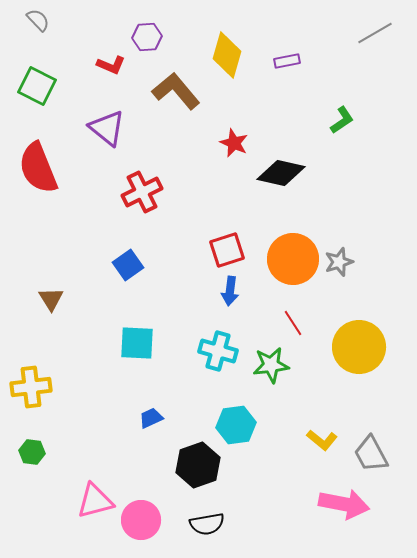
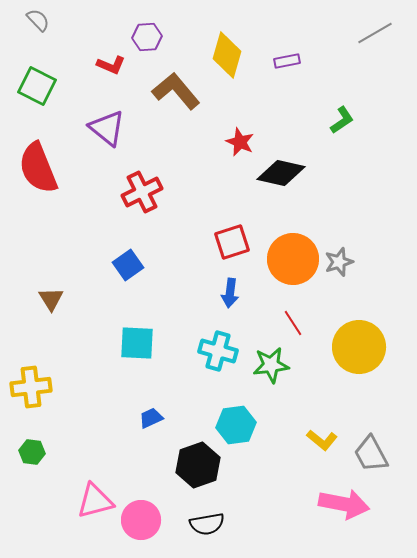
red star: moved 6 px right, 1 px up
red square: moved 5 px right, 8 px up
blue arrow: moved 2 px down
